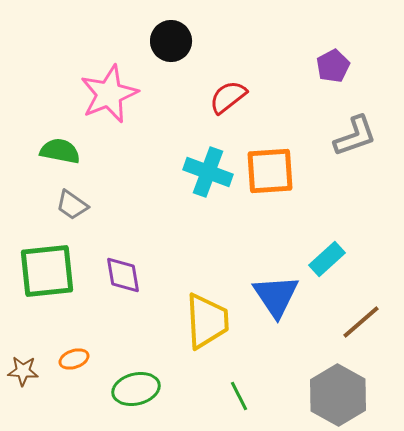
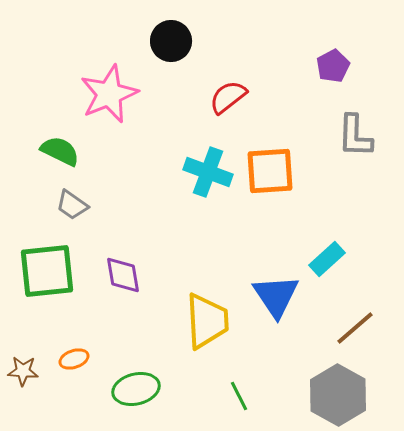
gray L-shape: rotated 111 degrees clockwise
green semicircle: rotated 15 degrees clockwise
brown line: moved 6 px left, 6 px down
